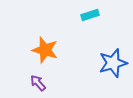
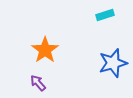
cyan rectangle: moved 15 px right
orange star: rotated 20 degrees clockwise
